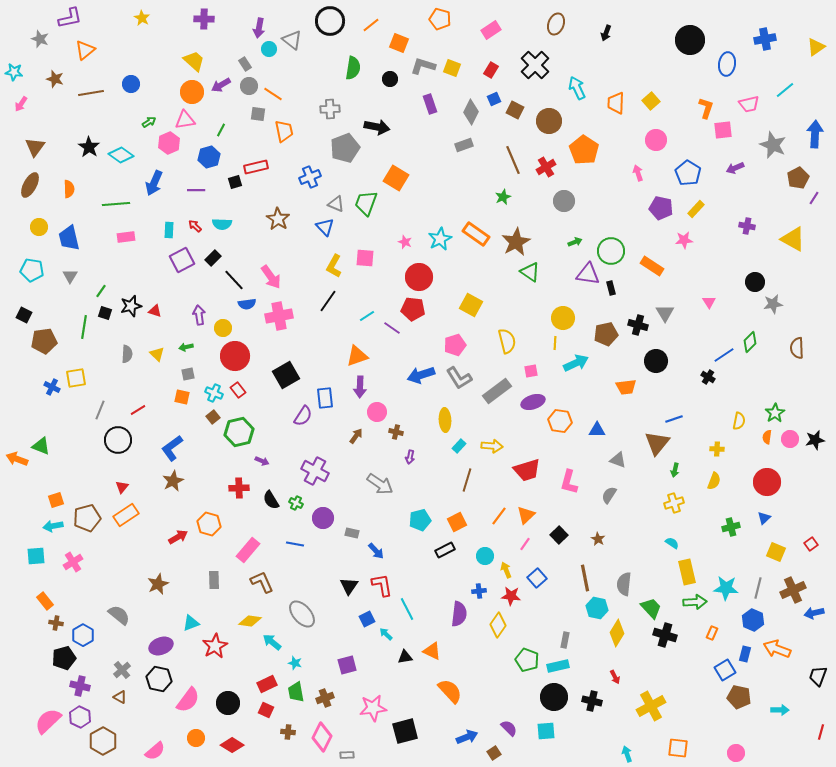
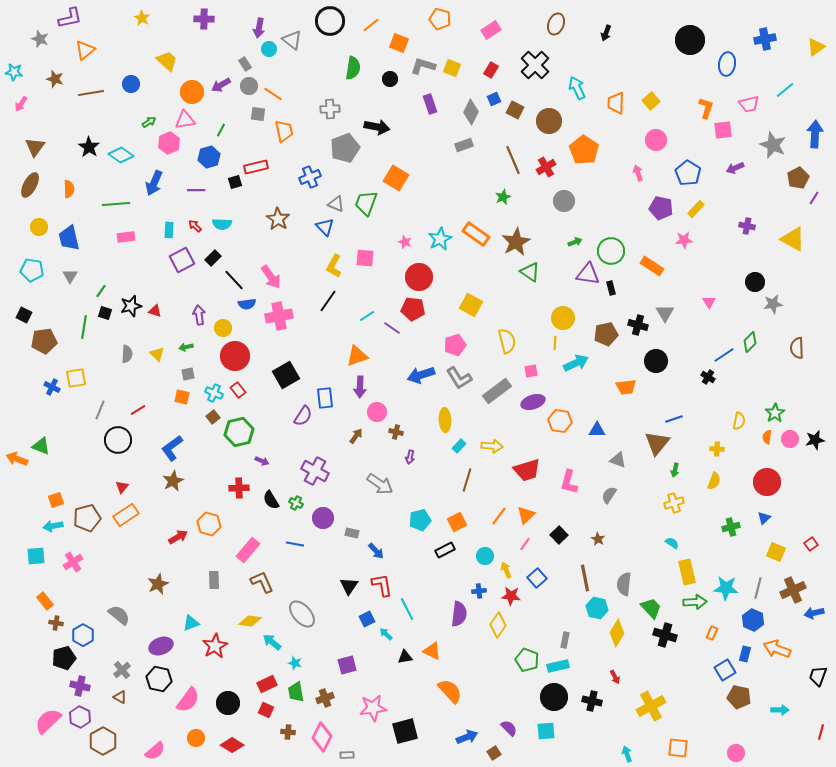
yellow trapezoid at (194, 61): moved 27 px left
